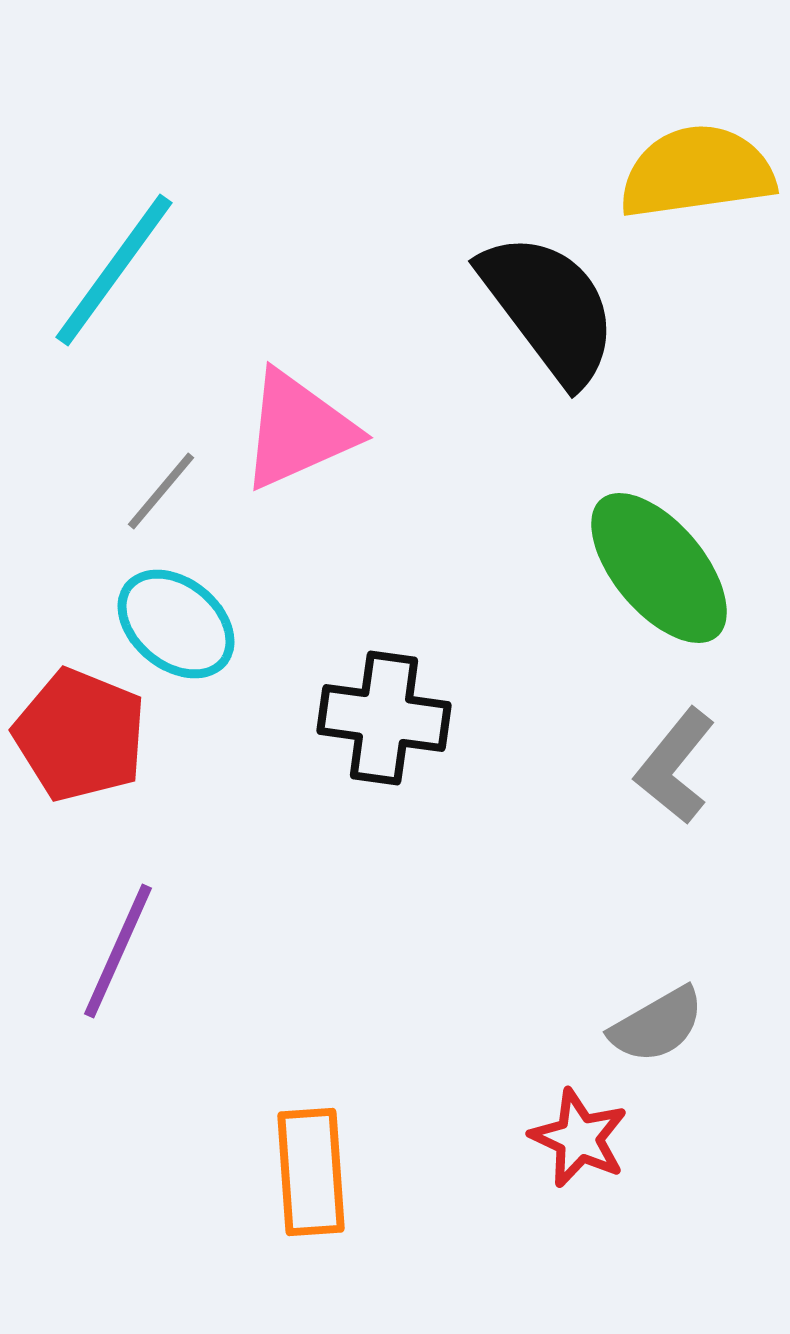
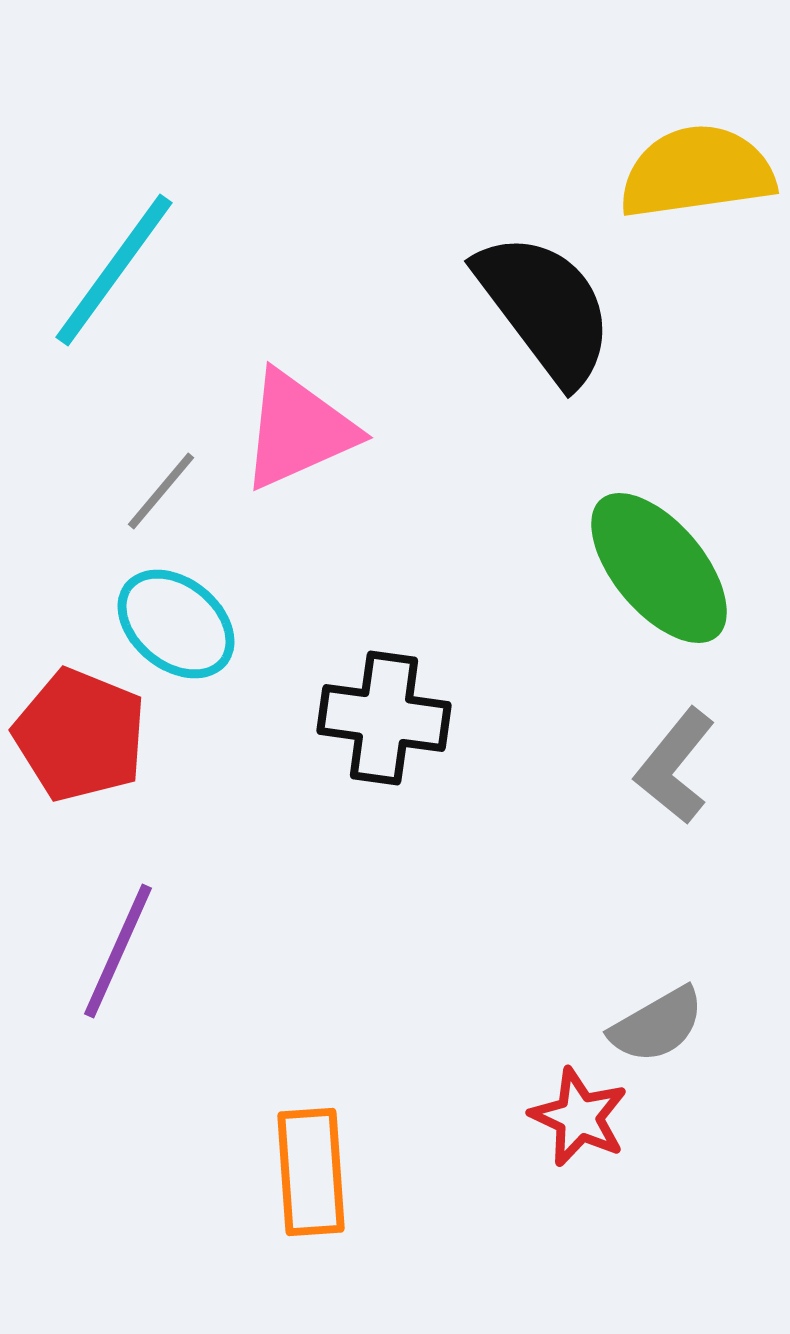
black semicircle: moved 4 px left
red star: moved 21 px up
